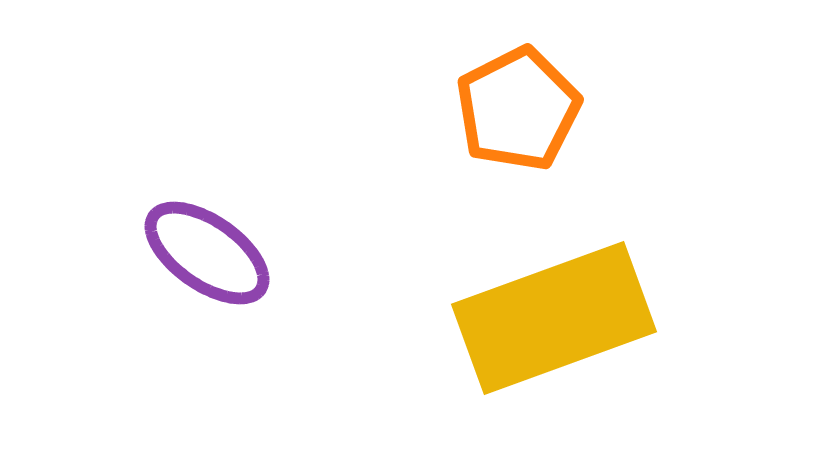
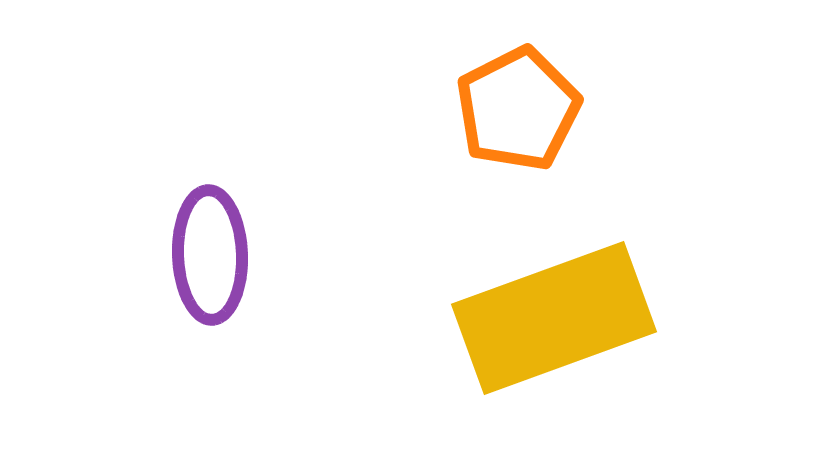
purple ellipse: moved 3 px right, 2 px down; rotated 53 degrees clockwise
